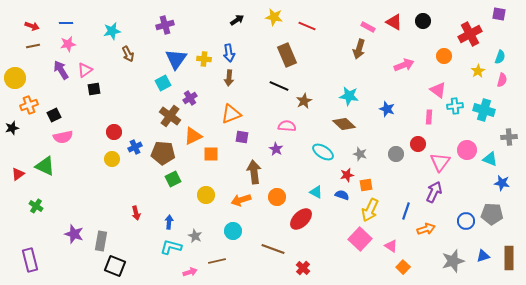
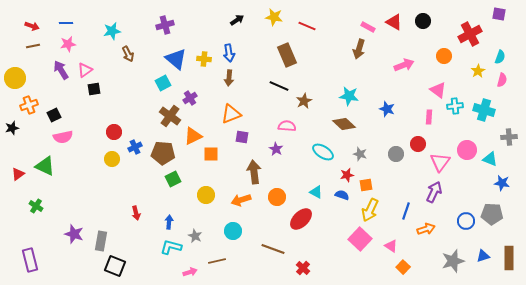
blue triangle at (176, 59): rotated 25 degrees counterclockwise
